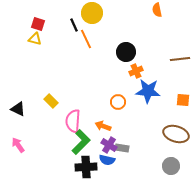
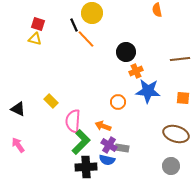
orange line: rotated 18 degrees counterclockwise
orange square: moved 2 px up
